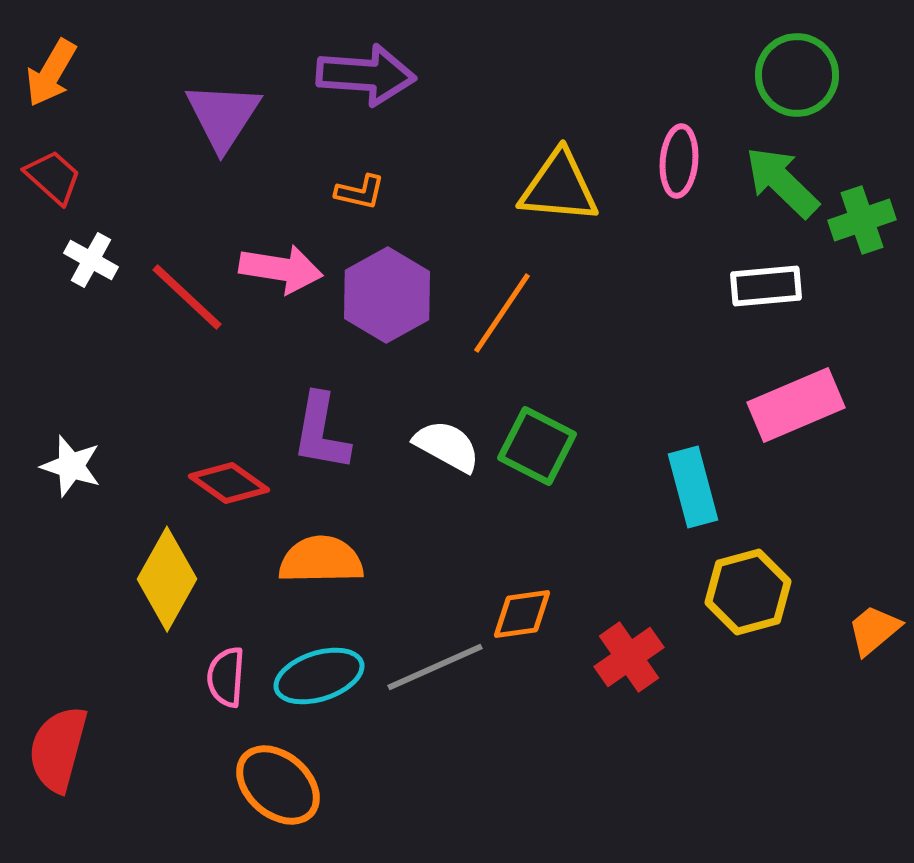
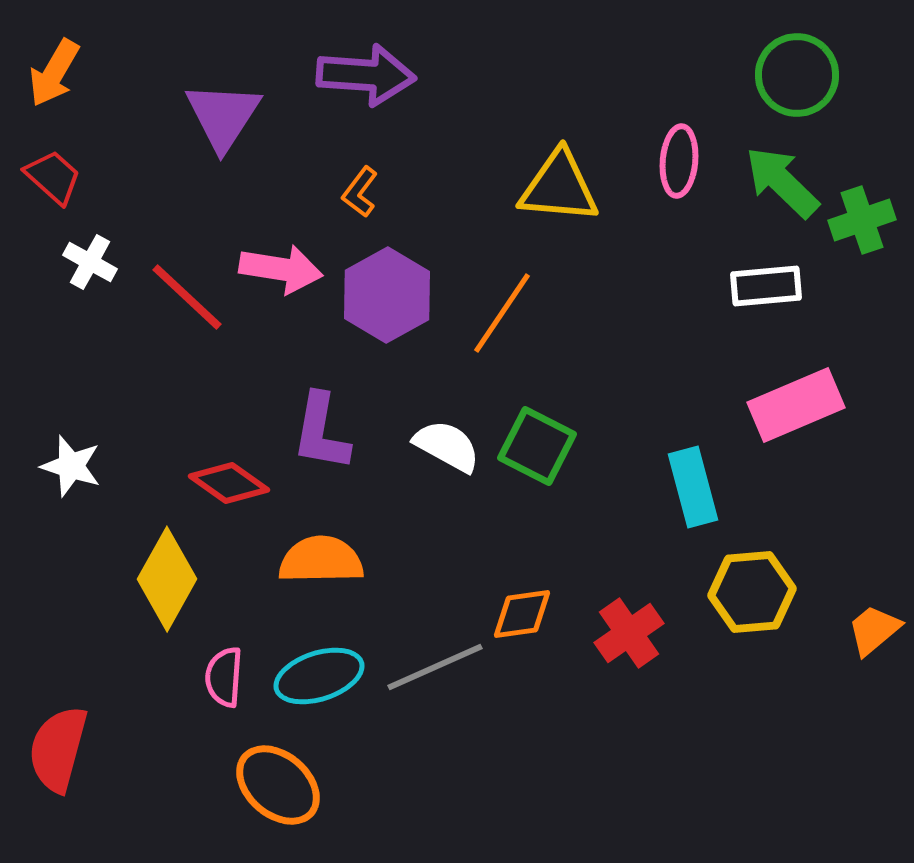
orange arrow: moved 3 px right
orange L-shape: rotated 114 degrees clockwise
white cross: moved 1 px left, 2 px down
yellow hexagon: moved 4 px right; rotated 10 degrees clockwise
red cross: moved 24 px up
pink semicircle: moved 2 px left
